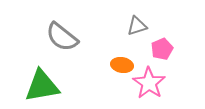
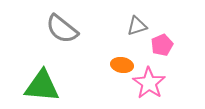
gray semicircle: moved 8 px up
pink pentagon: moved 4 px up
green triangle: rotated 15 degrees clockwise
